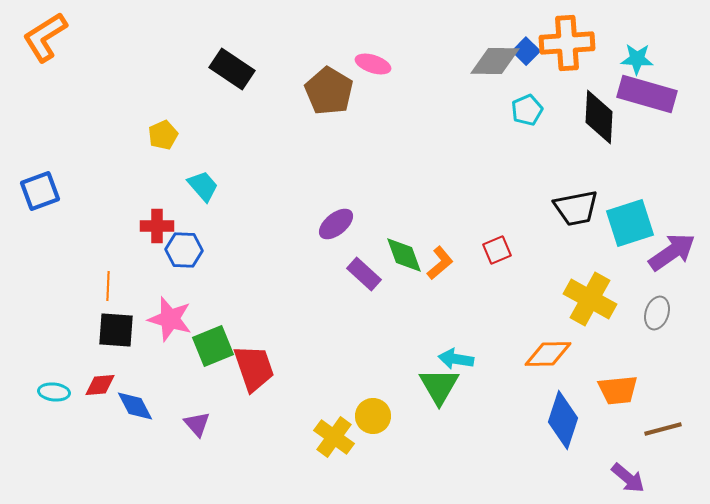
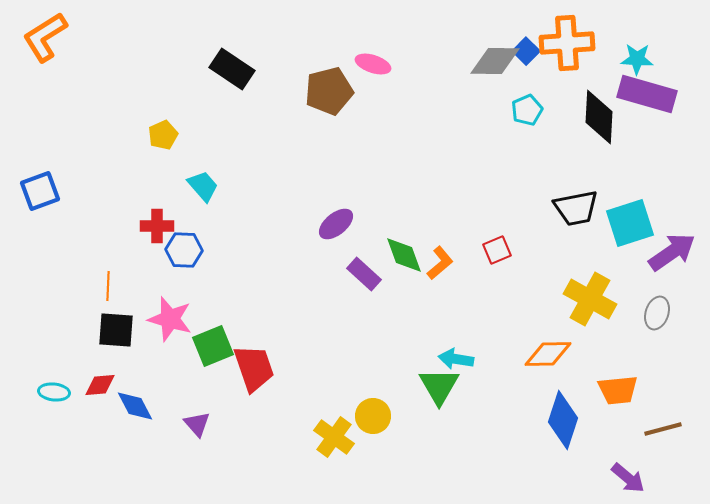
brown pentagon at (329, 91): rotated 27 degrees clockwise
